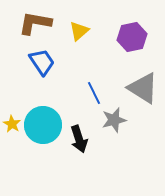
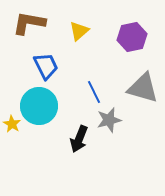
brown L-shape: moved 6 px left
blue trapezoid: moved 4 px right, 4 px down; rotated 8 degrees clockwise
gray triangle: rotated 16 degrees counterclockwise
blue line: moved 1 px up
gray star: moved 5 px left
cyan circle: moved 4 px left, 19 px up
black arrow: rotated 40 degrees clockwise
